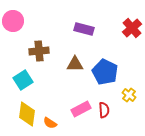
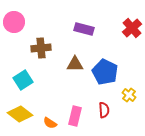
pink circle: moved 1 px right, 1 px down
brown cross: moved 2 px right, 3 px up
pink rectangle: moved 6 px left, 7 px down; rotated 48 degrees counterclockwise
yellow diamond: moved 7 px left; rotated 60 degrees counterclockwise
